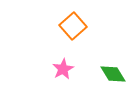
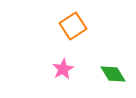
orange square: rotated 8 degrees clockwise
